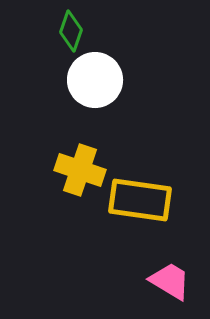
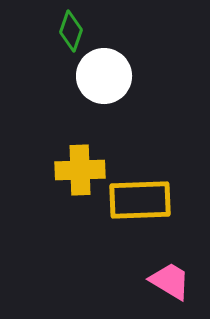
white circle: moved 9 px right, 4 px up
yellow cross: rotated 21 degrees counterclockwise
yellow rectangle: rotated 10 degrees counterclockwise
